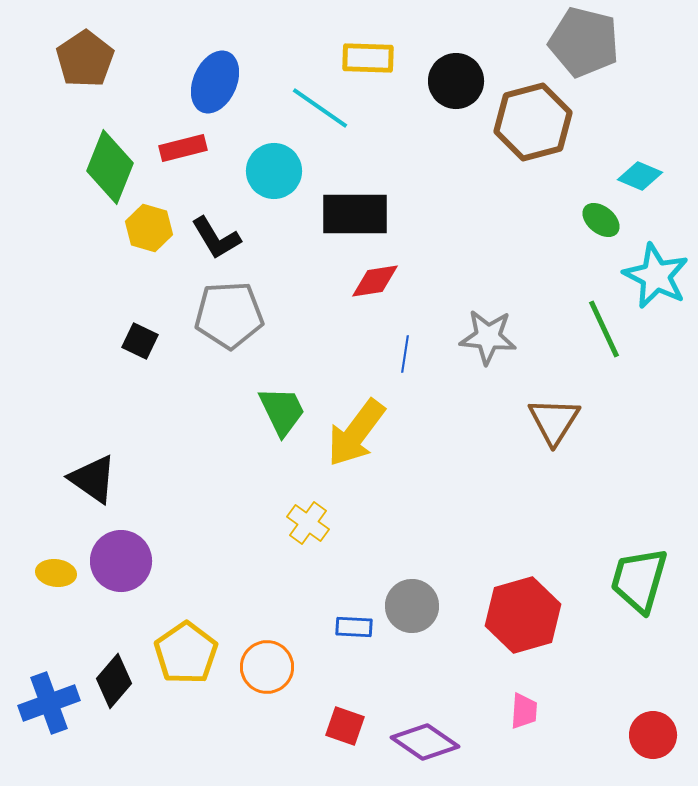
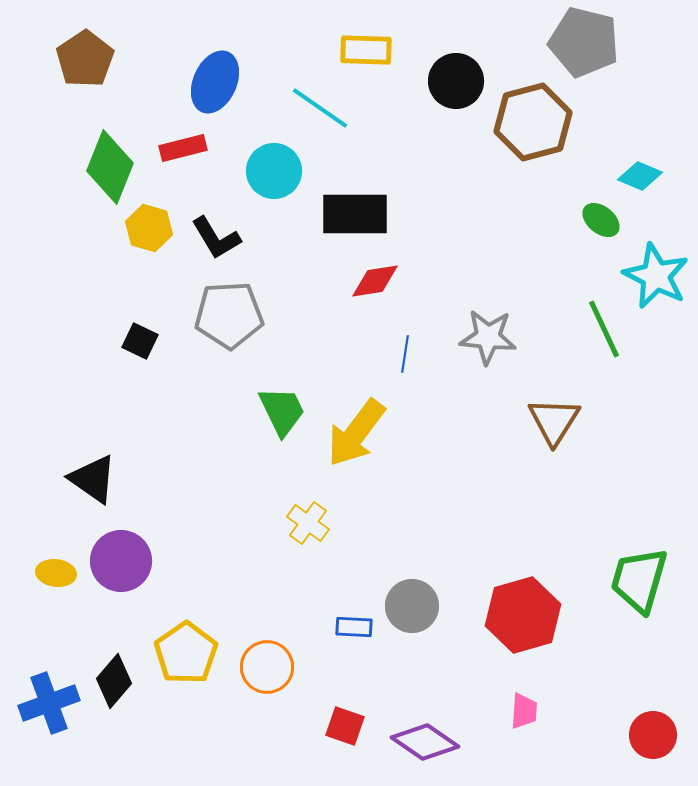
yellow rectangle at (368, 58): moved 2 px left, 8 px up
